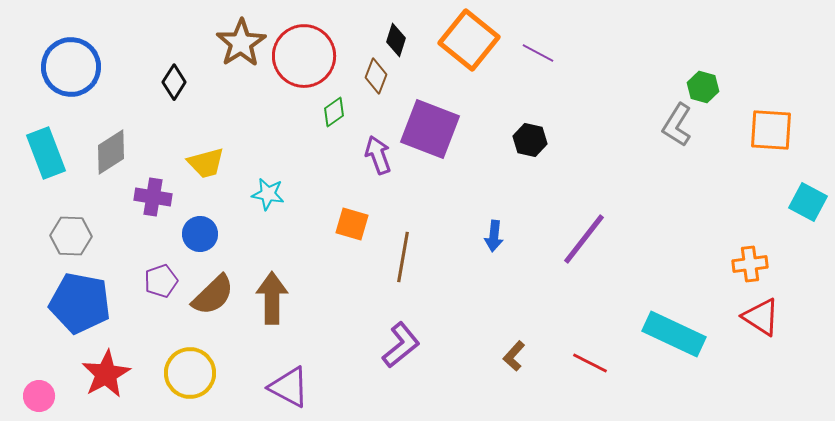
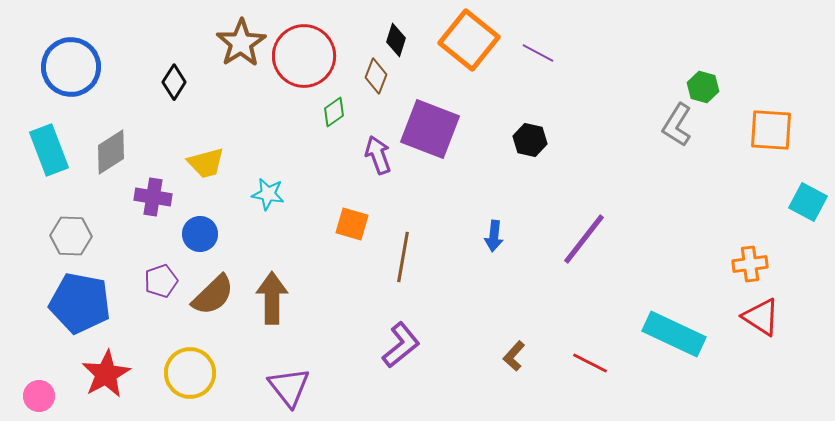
cyan rectangle at (46, 153): moved 3 px right, 3 px up
purple triangle at (289, 387): rotated 24 degrees clockwise
